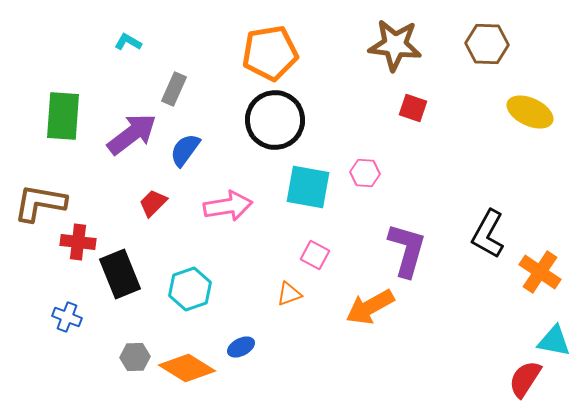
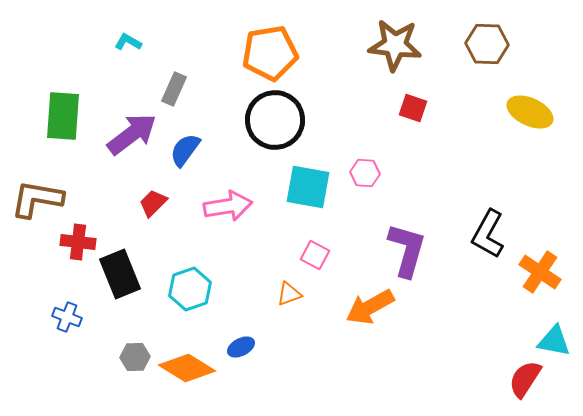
brown L-shape: moved 3 px left, 4 px up
